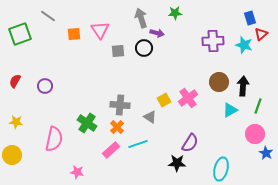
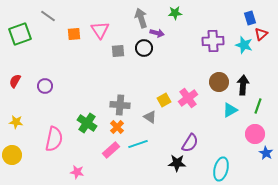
black arrow: moved 1 px up
